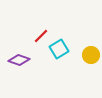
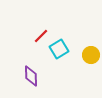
purple diamond: moved 12 px right, 16 px down; rotated 70 degrees clockwise
